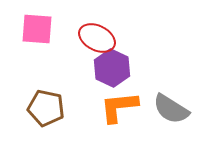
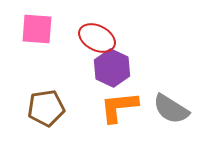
brown pentagon: rotated 21 degrees counterclockwise
